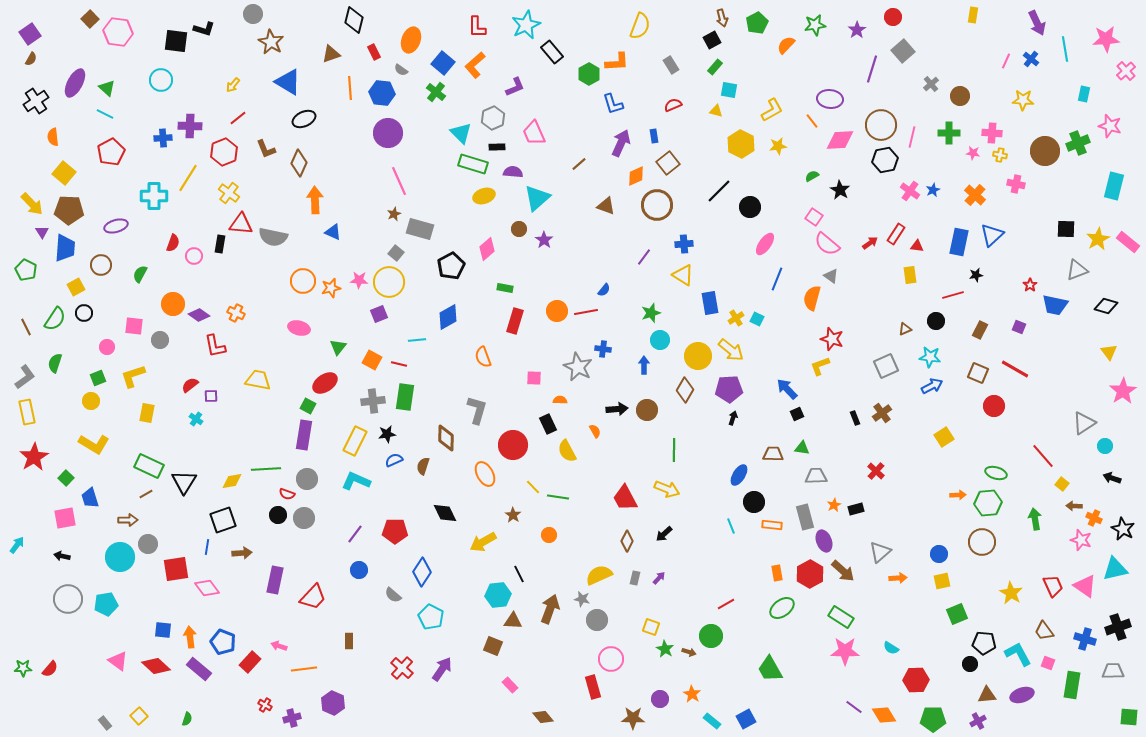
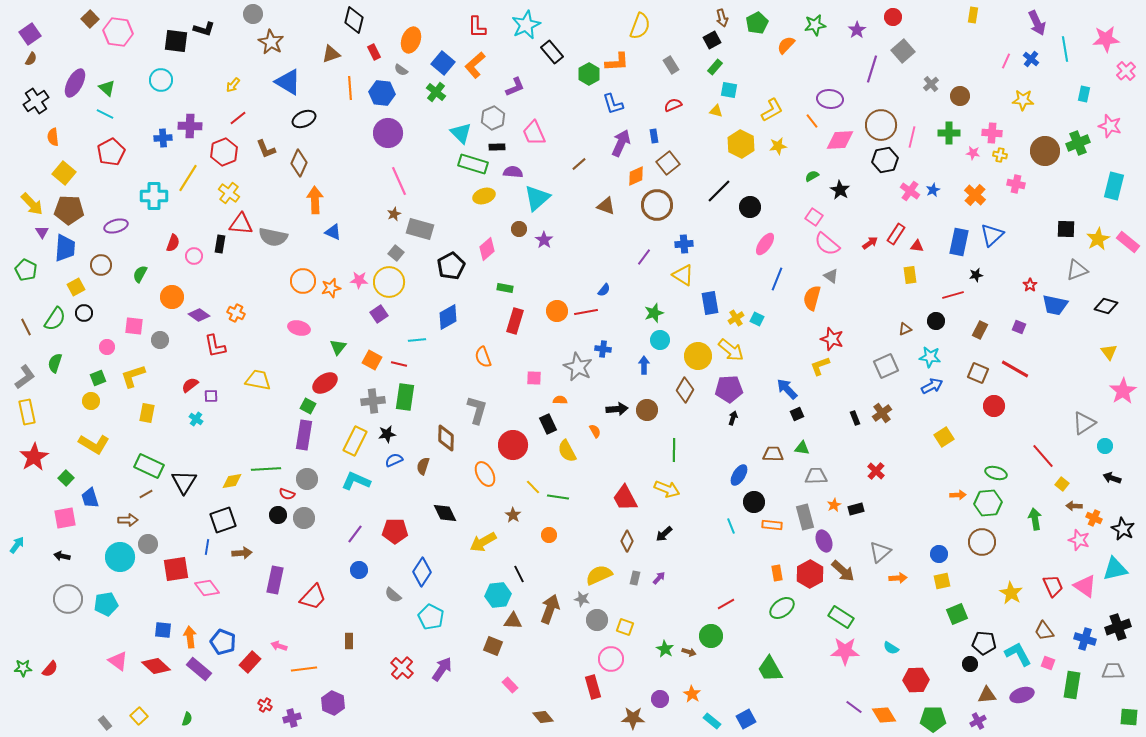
orange circle at (173, 304): moved 1 px left, 7 px up
green star at (651, 313): moved 3 px right
purple square at (379, 314): rotated 12 degrees counterclockwise
pink star at (1081, 540): moved 2 px left
yellow square at (651, 627): moved 26 px left
